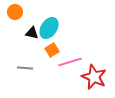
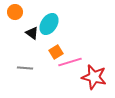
cyan ellipse: moved 4 px up
black triangle: rotated 24 degrees clockwise
orange square: moved 4 px right, 2 px down
red star: rotated 10 degrees counterclockwise
